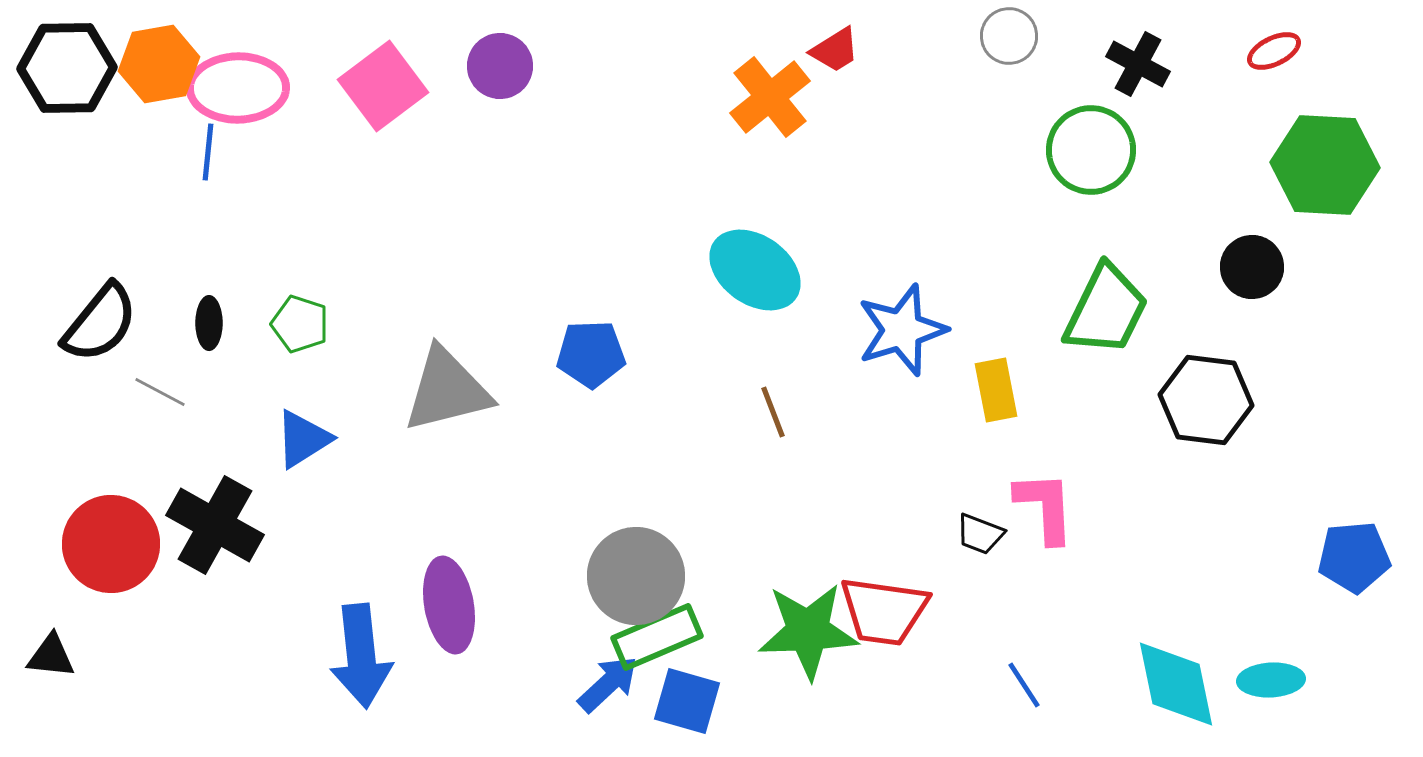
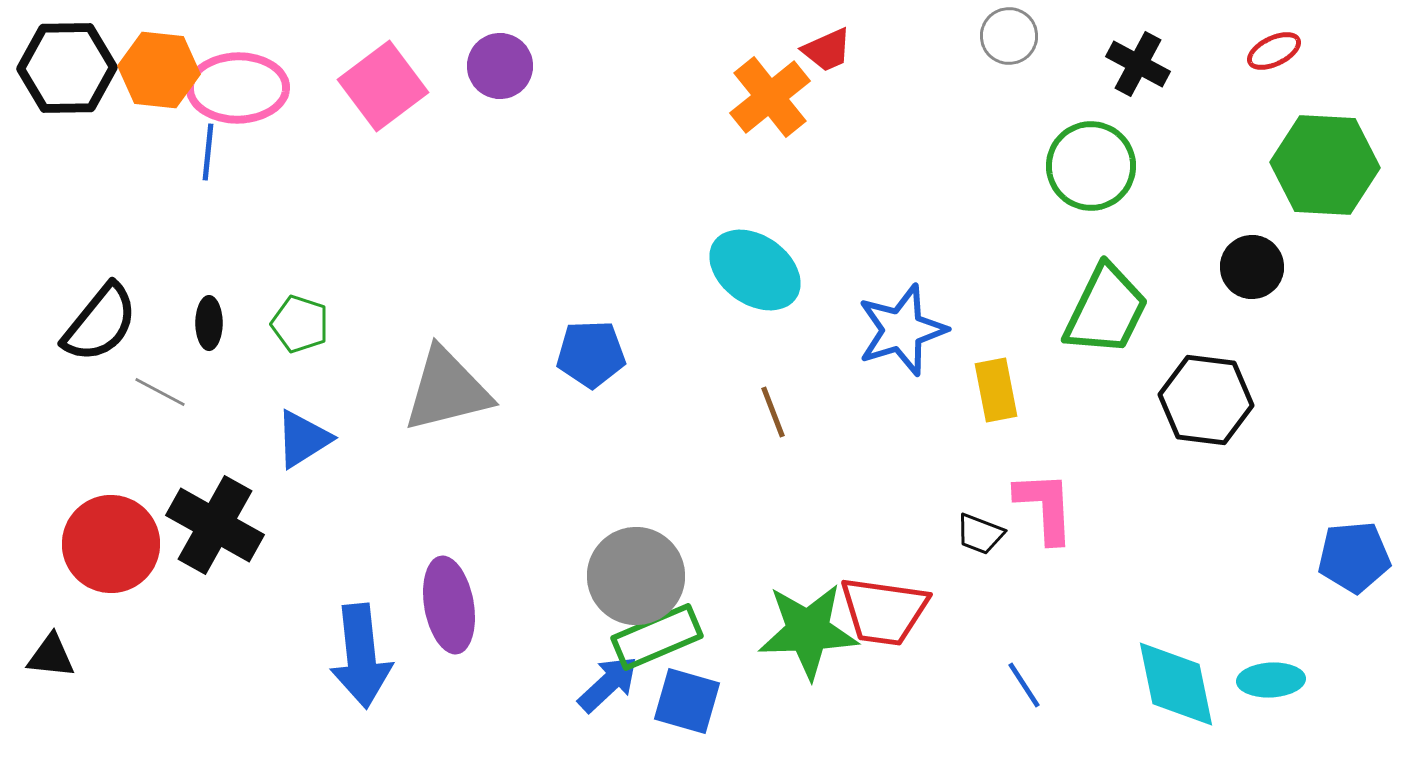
red trapezoid at (835, 50): moved 8 px left; rotated 8 degrees clockwise
orange hexagon at (159, 64): moved 6 px down; rotated 16 degrees clockwise
green circle at (1091, 150): moved 16 px down
